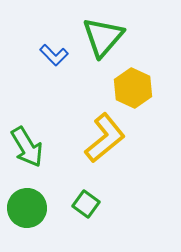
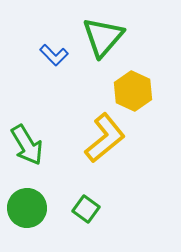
yellow hexagon: moved 3 px down
green arrow: moved 2 px up
green square: moved 5 px down
